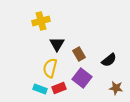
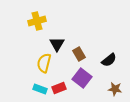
yellow cross: moved 4 px left
yellow semicircle: moved 6 px left, 5 px up
brown star: moved 1 px left, 1 px down
